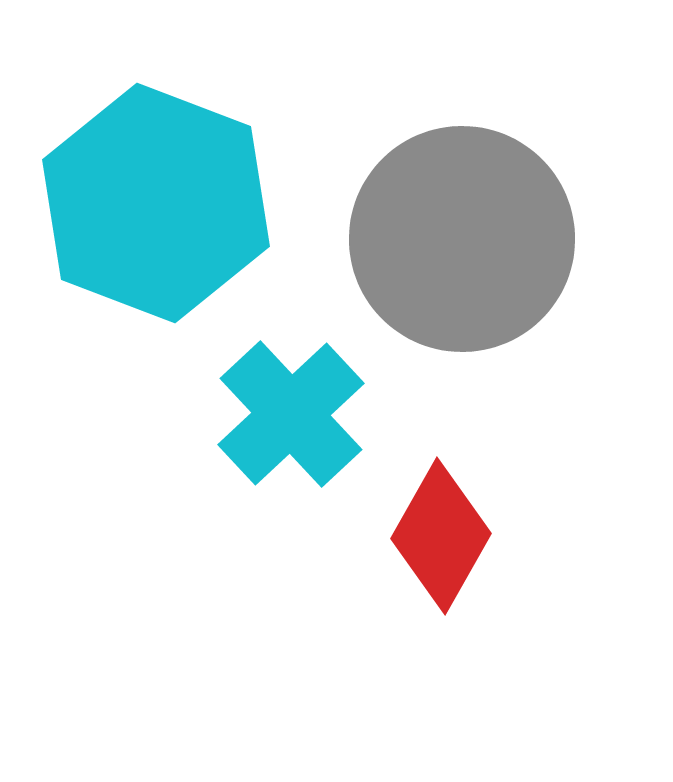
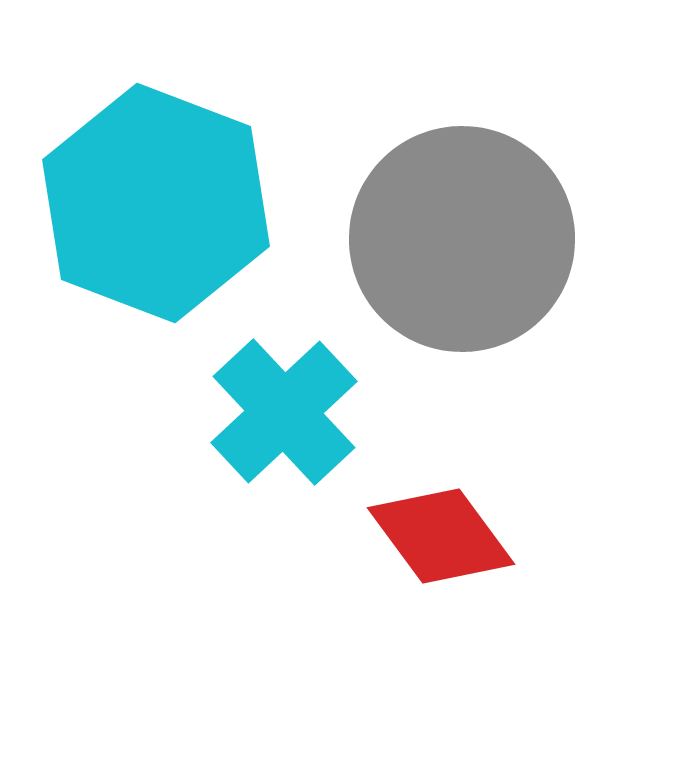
cyan cross: moved 7 px left, 2 px up
red diamond: rotated 66 degrees counterclockwise
